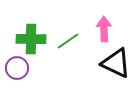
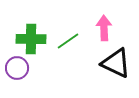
pink arrow: moved 1 px up
